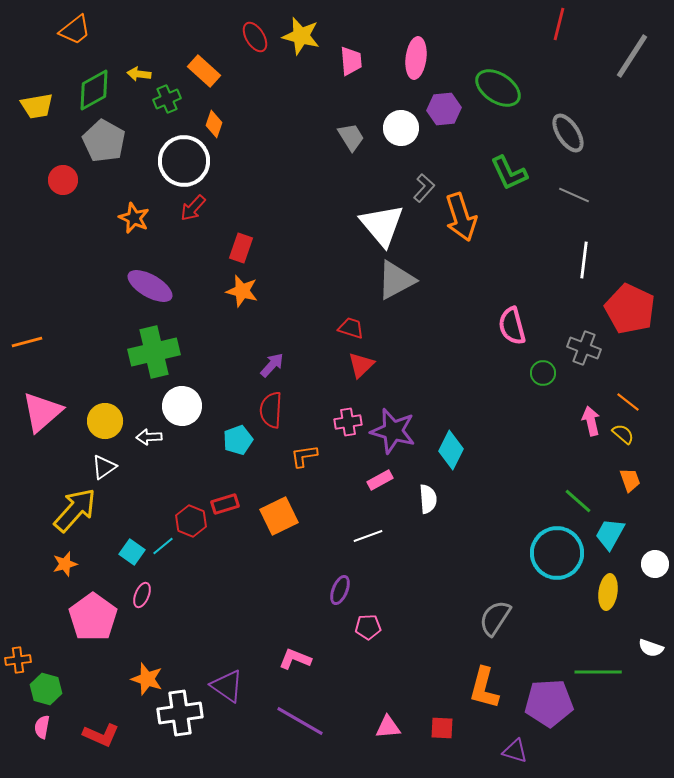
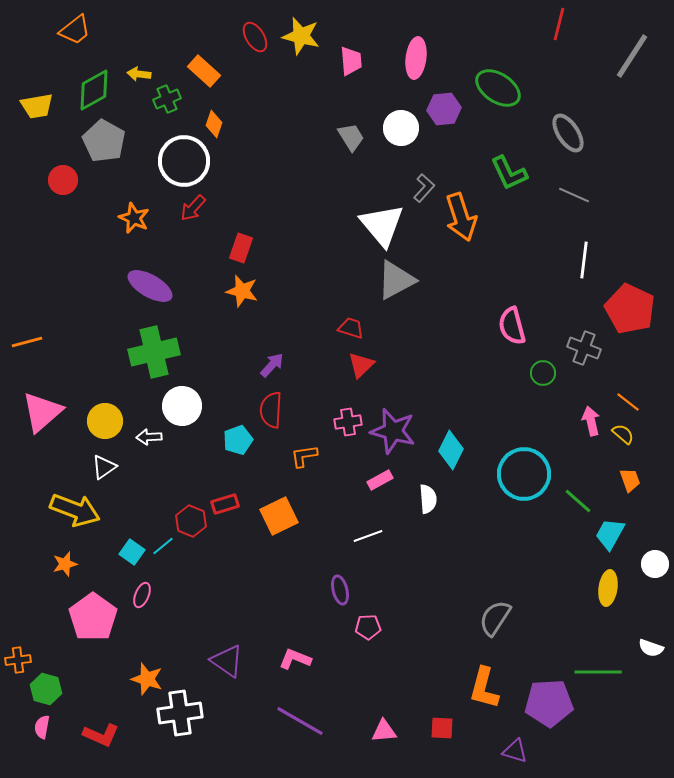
yellow arrow at (75, 510): rotated 69 degrees clockwise
cyan circle at (557, 553): moved 33 px left, 79 px up
purple ellipse at (340, 590): rotated 36 degrees counterclockwise
yellow ellipse at (608, 592): moved 4 px up
purple triangle at (227, 686): moved 25 px up
pink triangle at (388, 727): moved 4 px left, 4 px down
